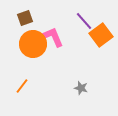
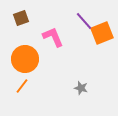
brown square: moved 4 px left
orange square: moved 1 px right, 2 px up; rotated 15 degrees clockwise
orange circle: moved 8 px left, 15 px down
